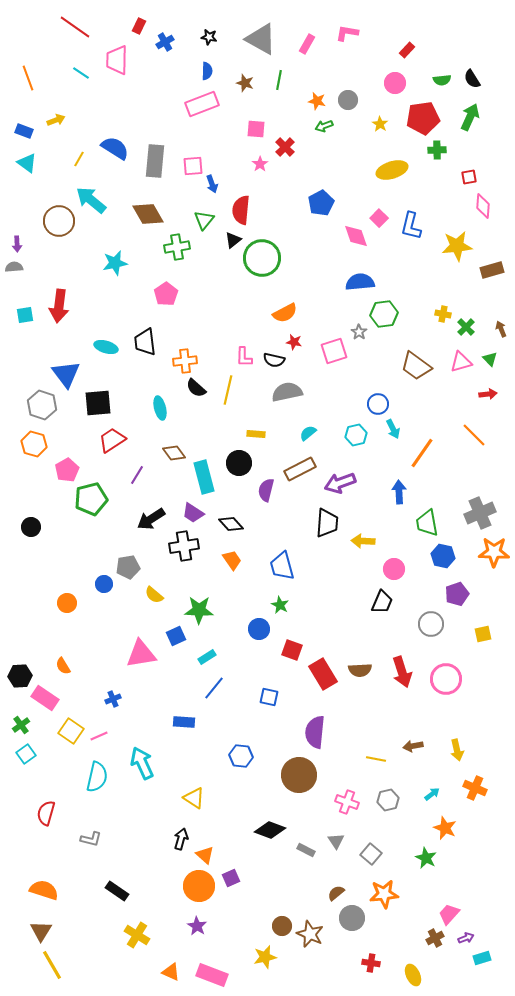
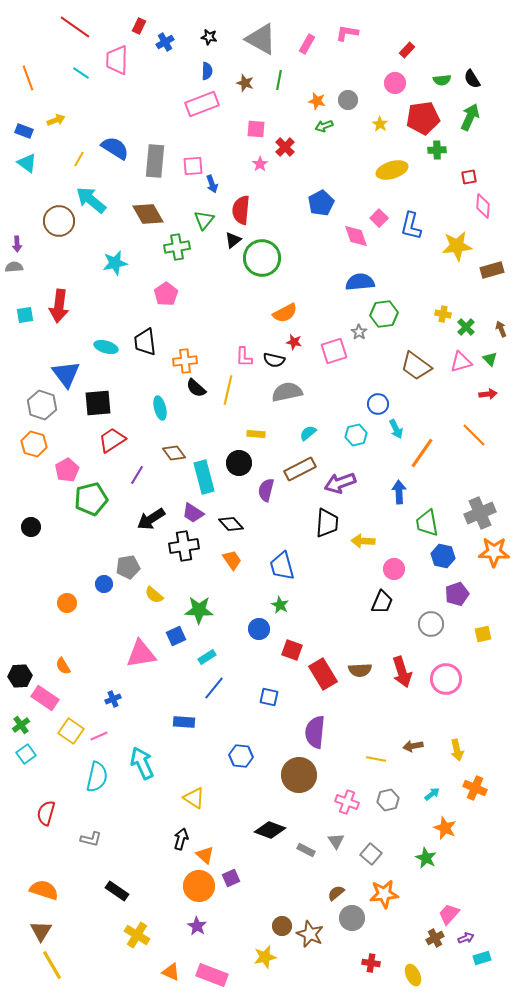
cyan arrow at (393, 429): moved 3 px right
